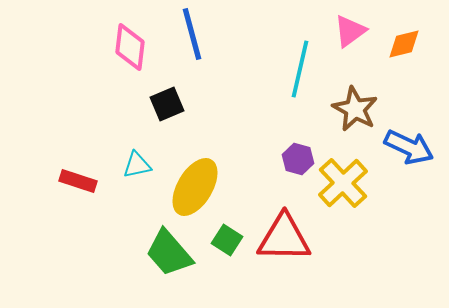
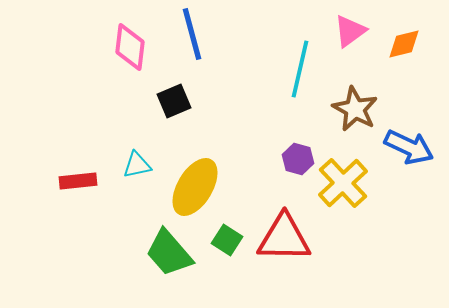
black square: moved 7 px right, 3 px up
red rectangle: rotated 24 degrees counterclockwise
